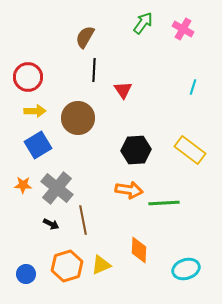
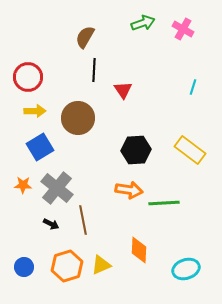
green arrow: rotated 35 degrees clockwise
blue square: moved 2 px right, 2 px down
blue circle: moved 2 px left, 7 px up
